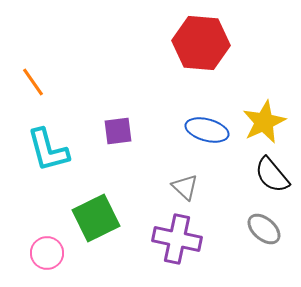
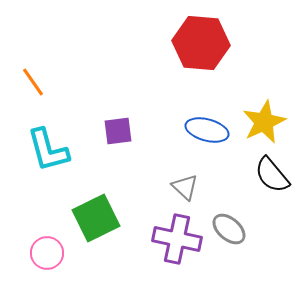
gray ellipse: moved 35 px left
